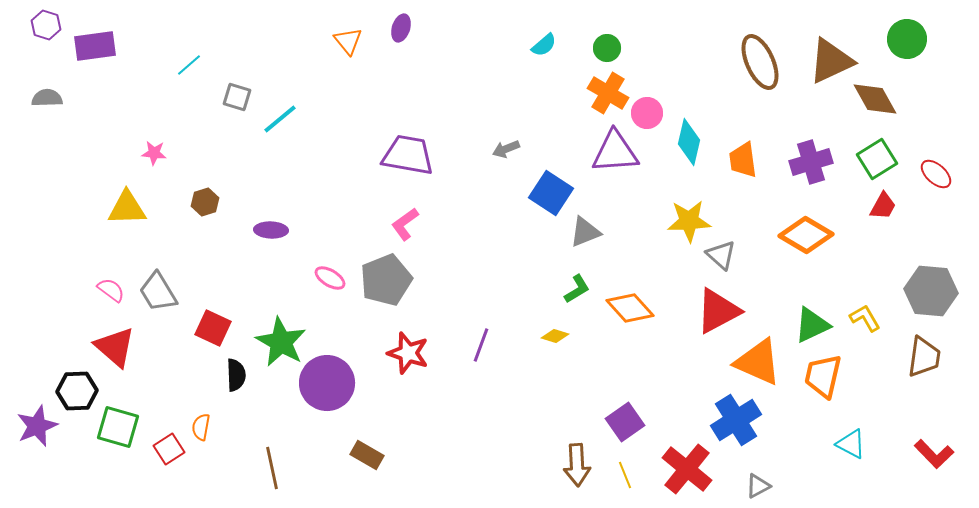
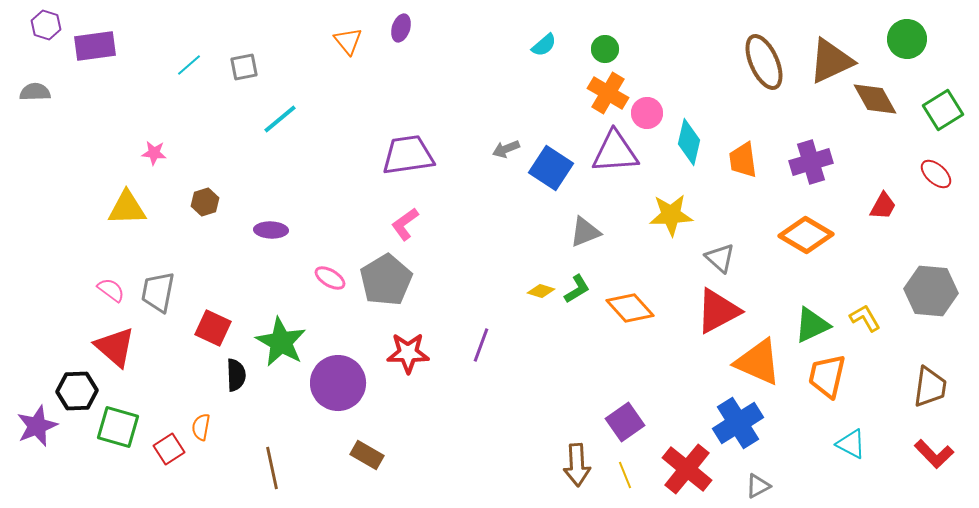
green circle at (607, 48): moved 2 px left, 1 px down
brown ellipse at (760, 62): moved 4 px right
gray square at (237, 97): moved 7 px right, 30 px up; rotated 28 degrees counterclockwise
gray semicircle at (47, 98): moved 12 px left, 6 px up
purple trapezoid at (408, 155): rotated 18 degrees counterclockwise
green square at (877, 159): moved 66 px right, 49 px up
blue square at (551, 193): moved 25 px up
yellow star at (689, 221): moved 18 px left, 6 px up
gray triangle at (721, 255): moved 1 px left, 3 px down
gray pentagon at (386, 280): rotated 9 degrees counterclockwise
gray trapezoid at (158, 292): rotated 42 degrees clockwise
yellow diamond at (555, 336): moved 14 px left, 45 px up
red star at (408, 353): rotated 18 degrees counterclockwise
brown trapezoid at (924, 357): moved 6 px right, 30 px down
orange trapezoid at (823, 376): moved 4 px right
purple circle at (327, 383): moved 11 px right
blue cross at (736, 420): moved 2 px right, 3 px down
